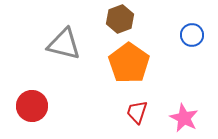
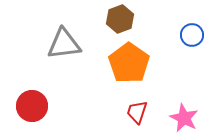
gray triangle: rotated 21 degrees counterclockwise
